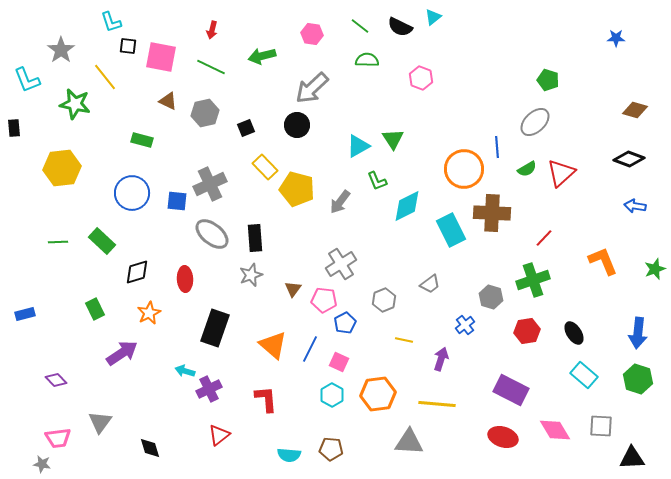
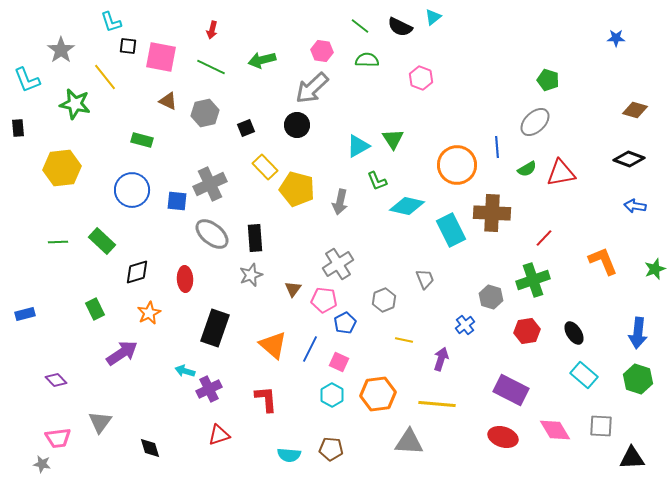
pink hexagon at (312, 34): moved 10 px right, 17 px down
green arrow at (262, 56): moved 4 px down
black rectangle at (14, 128): moved 4 px right
orange circle at (464, 169): moved 7 px left, 4 px up
red triangle at (561, 173): rotated 32 degrees clockwise
blue circle at (132, 193): moved 3 px up
gray arrow at (340, 202): rotated 25 degrees counterclockwise
cyan diamond at (407, 206): rotated 40 degrees clockwise
gray cross at (341, 264): moved 3 px left
gray trapezoid at (430, 284): moved 5 px left, 5 px up; rotated 75 degrees counterclockwise
red triangle at (219, 435): rotated 20 degrees clockwise
